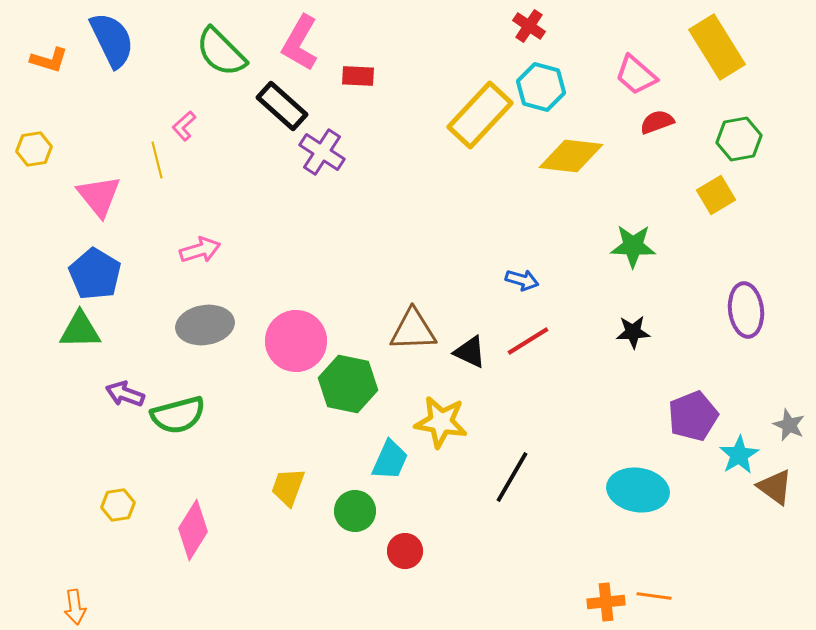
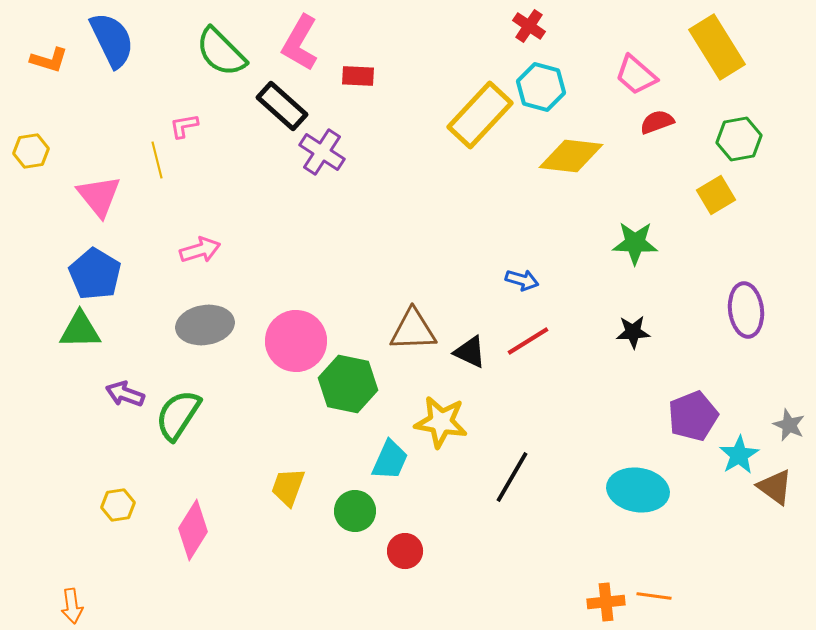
pink L-shape at (184, 126): rotated 32 degrees clockwise
yellow hexagon at (34, 149): moved 3 px left, 2 px down
green star at (633, 246): moved 2 px right, 3 px up
green semicircle at (178, 415): rotated 138 degrees clockwise
orange arrow at (75, 607): moved 3 px left, 1 px up
